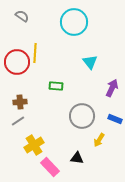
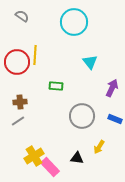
yellow line: moved 2 px down
yellow arrow: moved 7 px down
yellow cross: moved 11 px down
